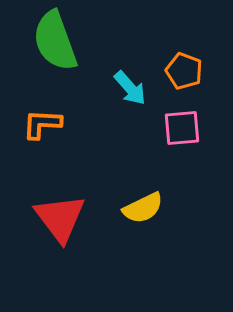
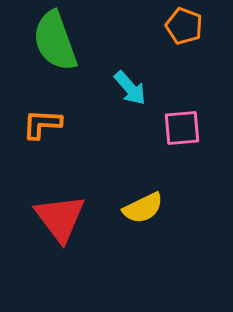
orange pentagon: moved 45 px up
